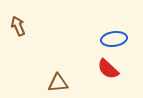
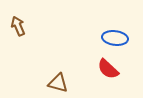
blue ellipse: moved 1 px right, 1 px up; rotated 15 degrees clockwise
brown triangle: rotated 20 degrees clockwise
